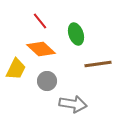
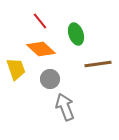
yellow trapezoid: rotated 45 degrees counterclockwise
gray circle: moved 3 px right, 2 px up
gray arrow: moved 8 px left, 3 px down; rotated 120 degrees counterclockwise
